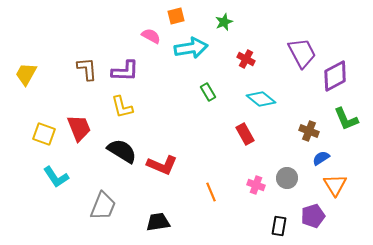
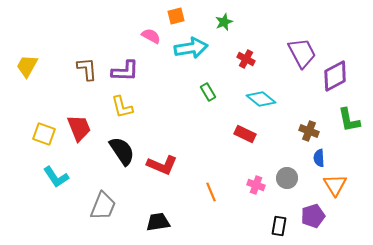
yellow trapezoid: moved 1 px right, 8 px up
green L-shape: moved 3 px right, 1 px down; rotated 12 degrees clockwise
red rectangle: rotated 35 degrees counterclockwise
black semicircle: rotated 24 degrees clockwise
blue semicircle: moved 2 px left; rotated 60 degrees counterclockwise
